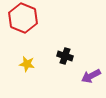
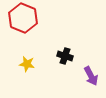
purple arrow: rotated 90 degrees counterclockwise
